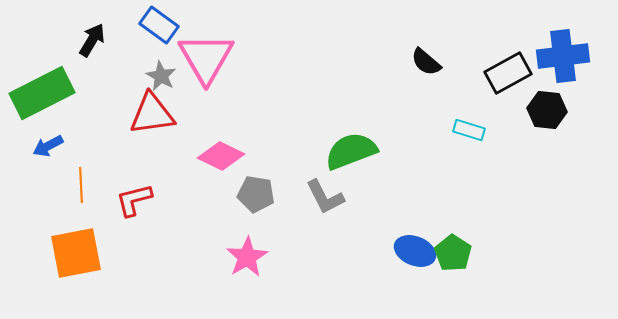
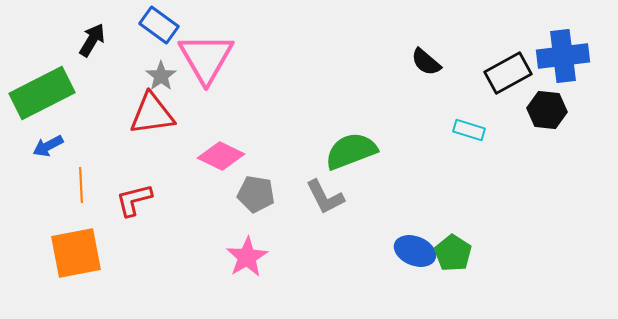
gray star: rotated 8 degrees clockwise
